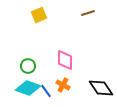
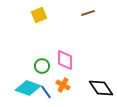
green circle: moved 14 px right
blue line: moved 1 px down
